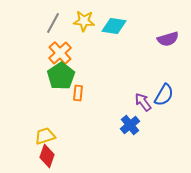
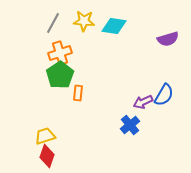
orange cross: rotated 25 degrees clockwise
green pentagon: moved 1 px left, 1 px up
purple arrow: rotated 78 degrees counterclockwise
